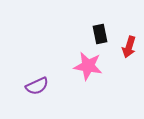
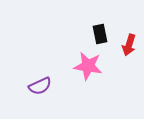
red arrow: moved 2 px up
purple semicircle: moved 3 px right
